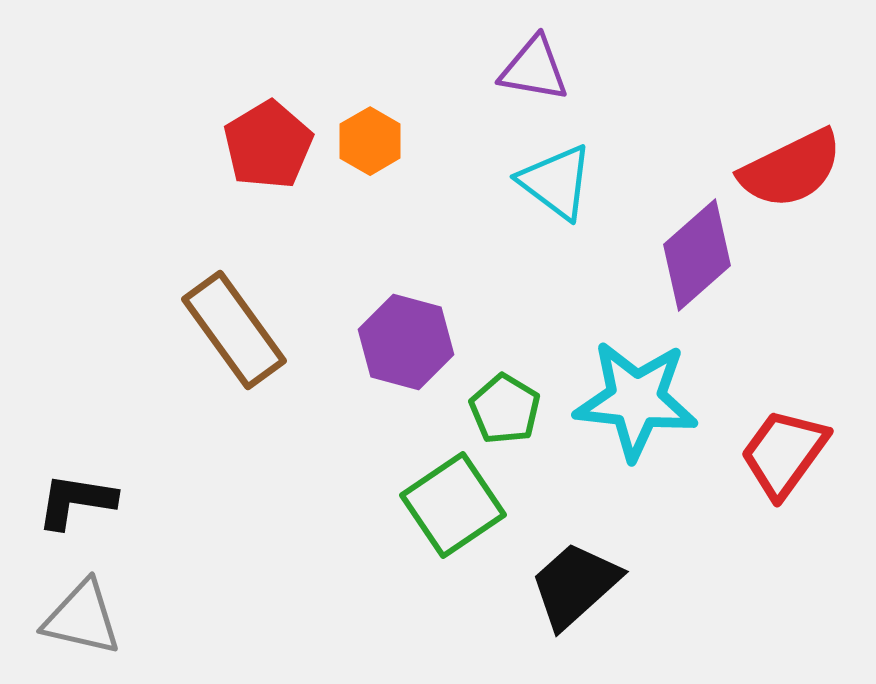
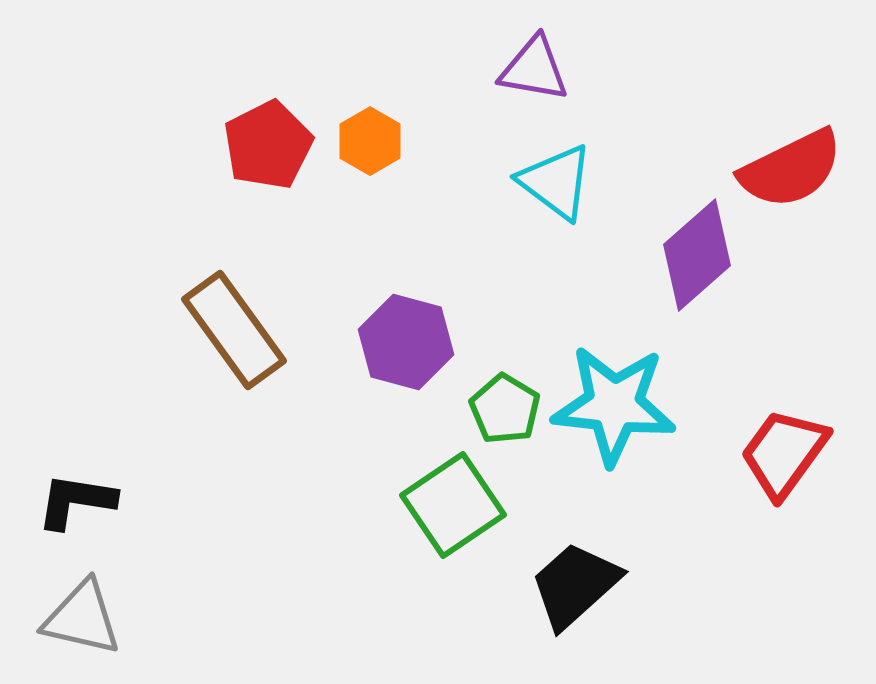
red pentagon: rotated 4 degrees clockwise
cyan star: moved 22 px left, 5 px down
